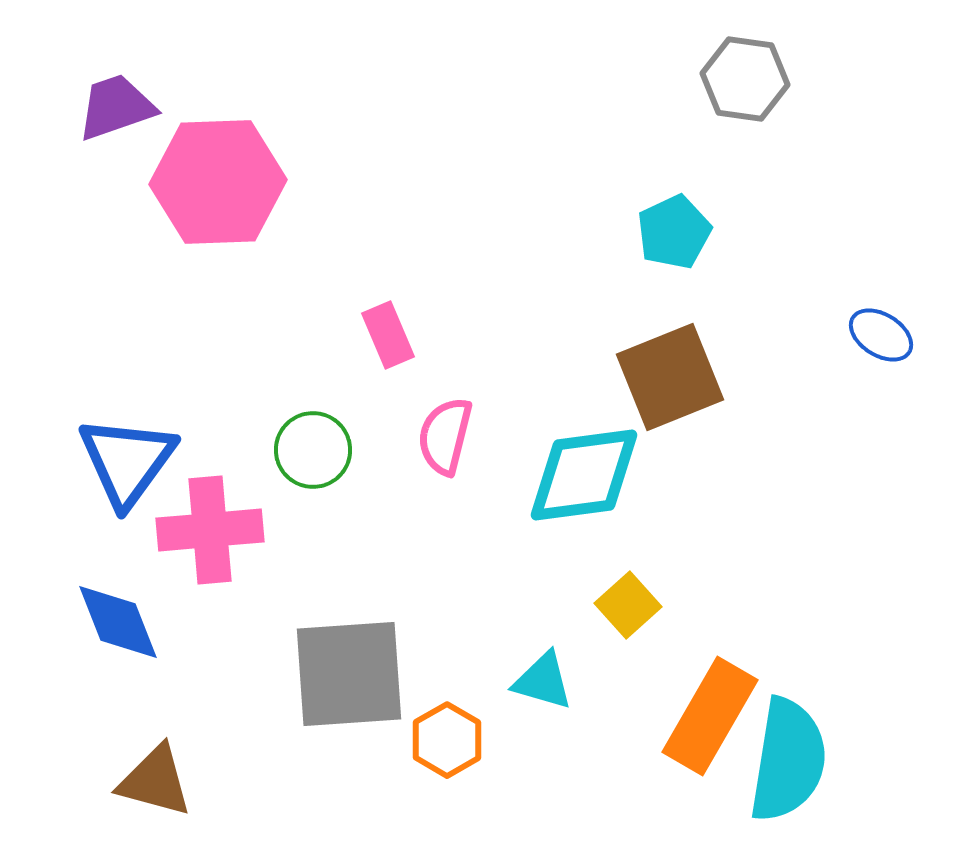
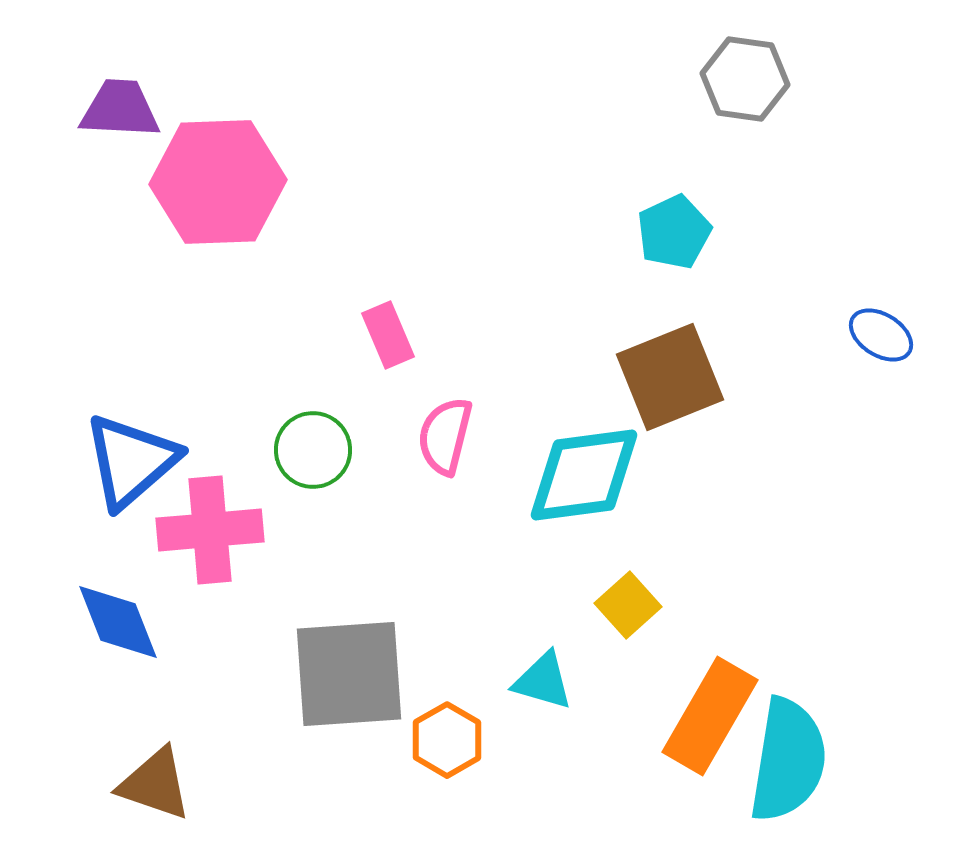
purple trapezoid: moved 4 px right, 2 px down; rotated 22 degrees clockwise
blue triangle: moved 4 px right; rotated 13 degrees clockwise
brown triangle: moved 3 px down; rotated 4 degrees clockwise
